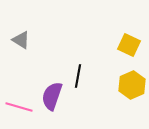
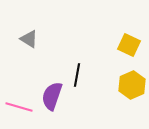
gray triangle: moved 8 px right, 1 px up
black line: moved 1 px left, 1 px up
